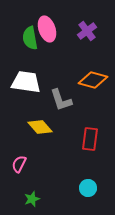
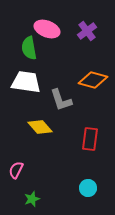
pink ellipse: rotated 50 degrees counterclockwise
green semicircle: moved 1 px left, 10 px down
pink semicircle: moved 3 px left, 6 px down
